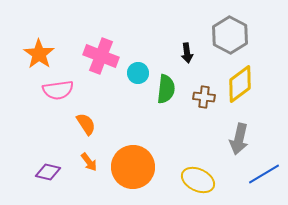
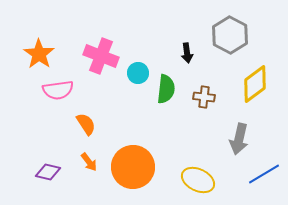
yellow diamond: moved 15 px right
